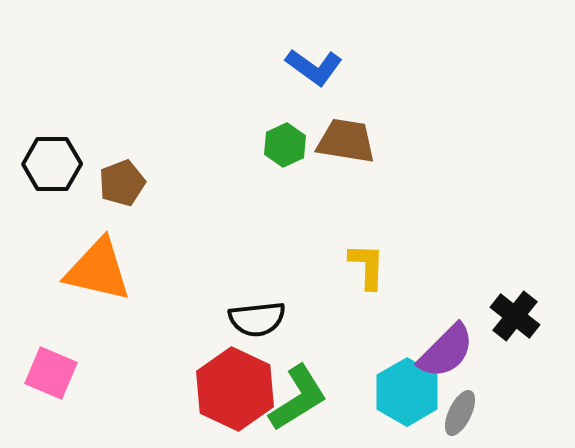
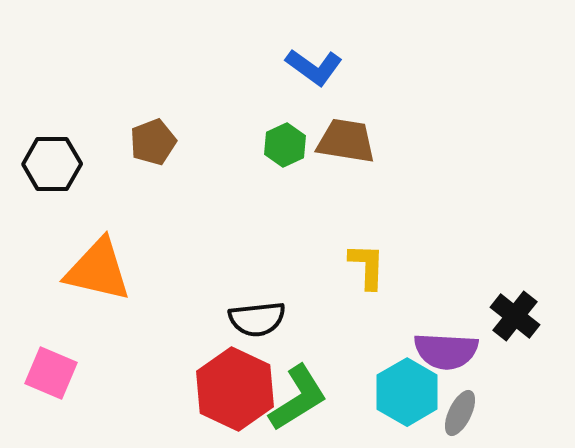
brown pentagon: moved 31 px right, 41 px up
purple semicircle: rotated 48 degrees clockwise
